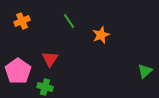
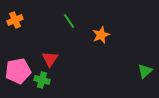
orange cross: moved 7 px left, 1 px up
pink pentagon: rotated 25 degrees clockwise
green cross: moved 3 px left, 7 px up
